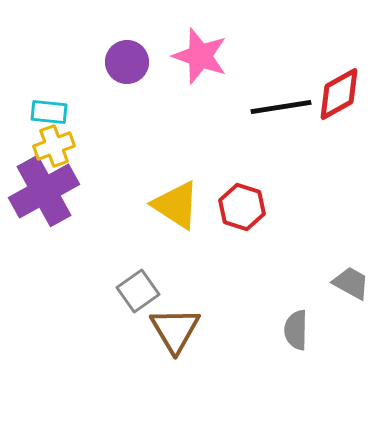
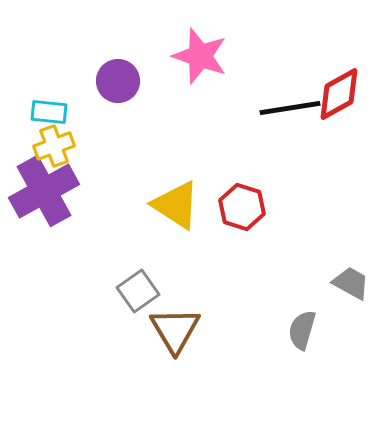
purple circle: moved 9 px left, 19 px down
black line: moved 9 px right, 1 px down
gray semicircle: moved 6 px right; rotated 15 degrees clockwise
